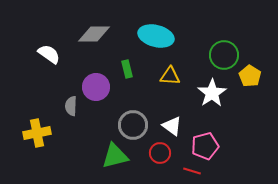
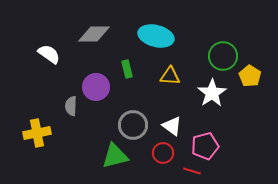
green circle: moved 1 px left, 1 px down
red circle: moved 3 px right
